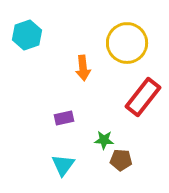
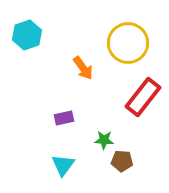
yellow circle: moved 1 px right
orange arrow: rotated 30 degrees counterclockwise
brown pentagon: moved 1 px right, 1 px down
